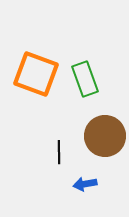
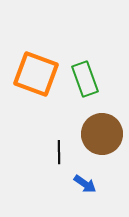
brown circle: moved 3 px left, 2 px up
blue arrow: rotated 135 degrees counterclockwise
